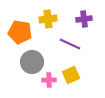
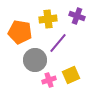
purple cross: moved 7 px left, 3 px up; rotated 28 degrees clockwise
purple line: moved 12 px left, 1 px up; rotated 75 degrees counterclockwise
gray circle: moved 3 px right, 2 px up
pink cross: rotated 16 degrees counterclockwise
